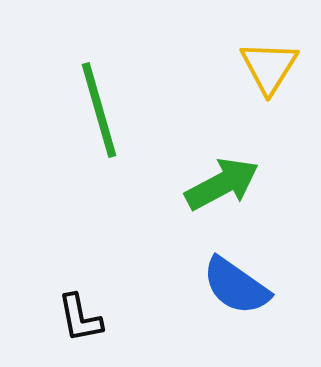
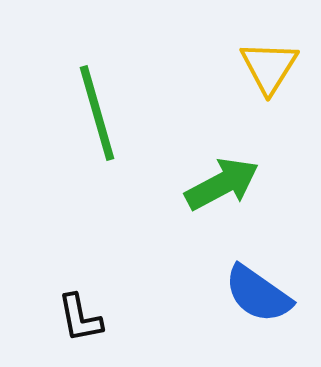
green line: moved 2 px left, 3 px down
blue semicircle: moved 22 px right, 8 px down
